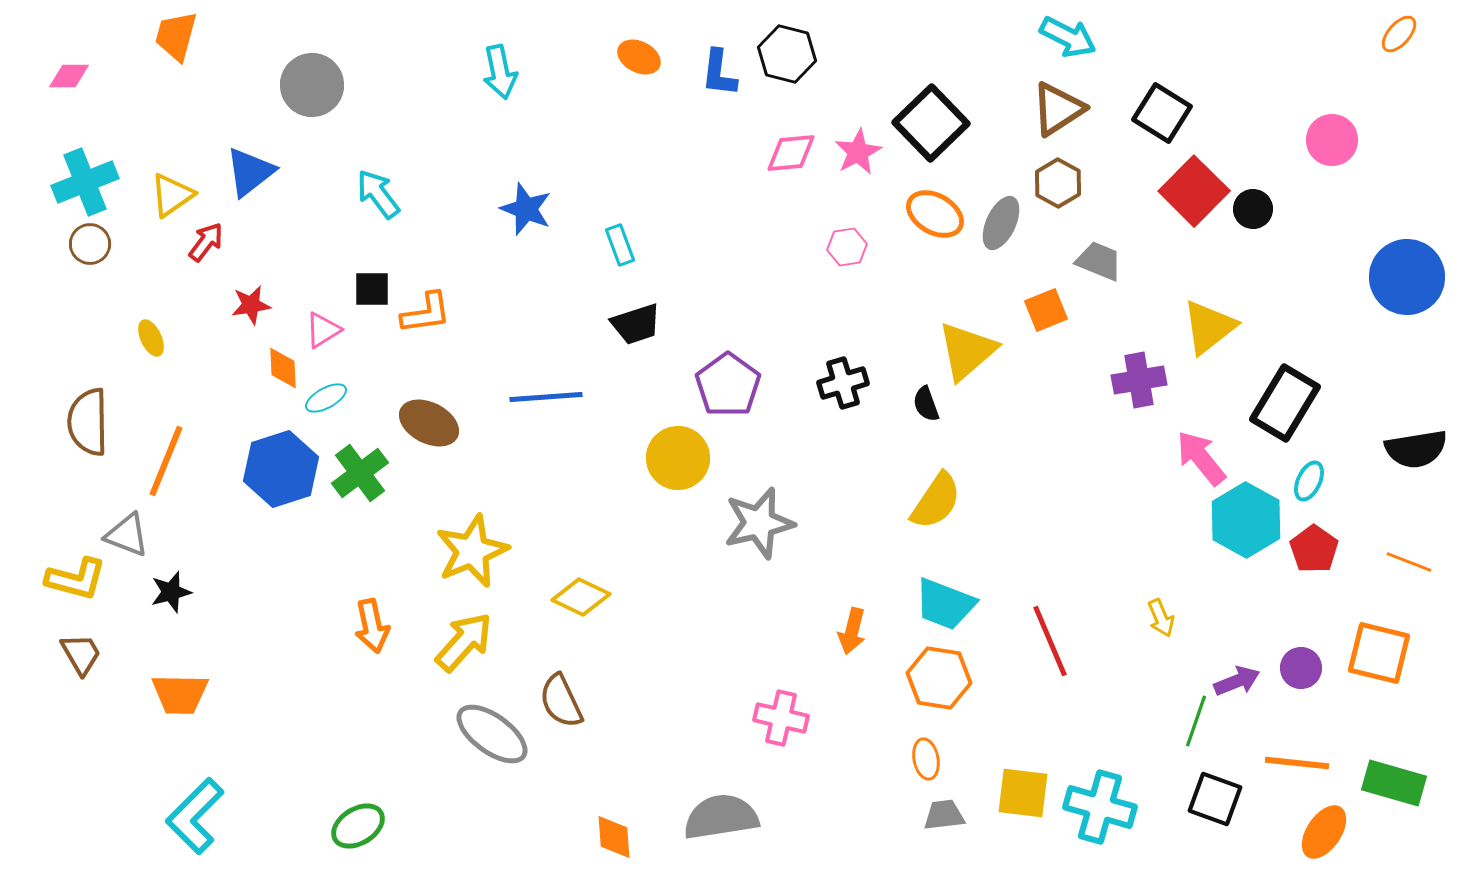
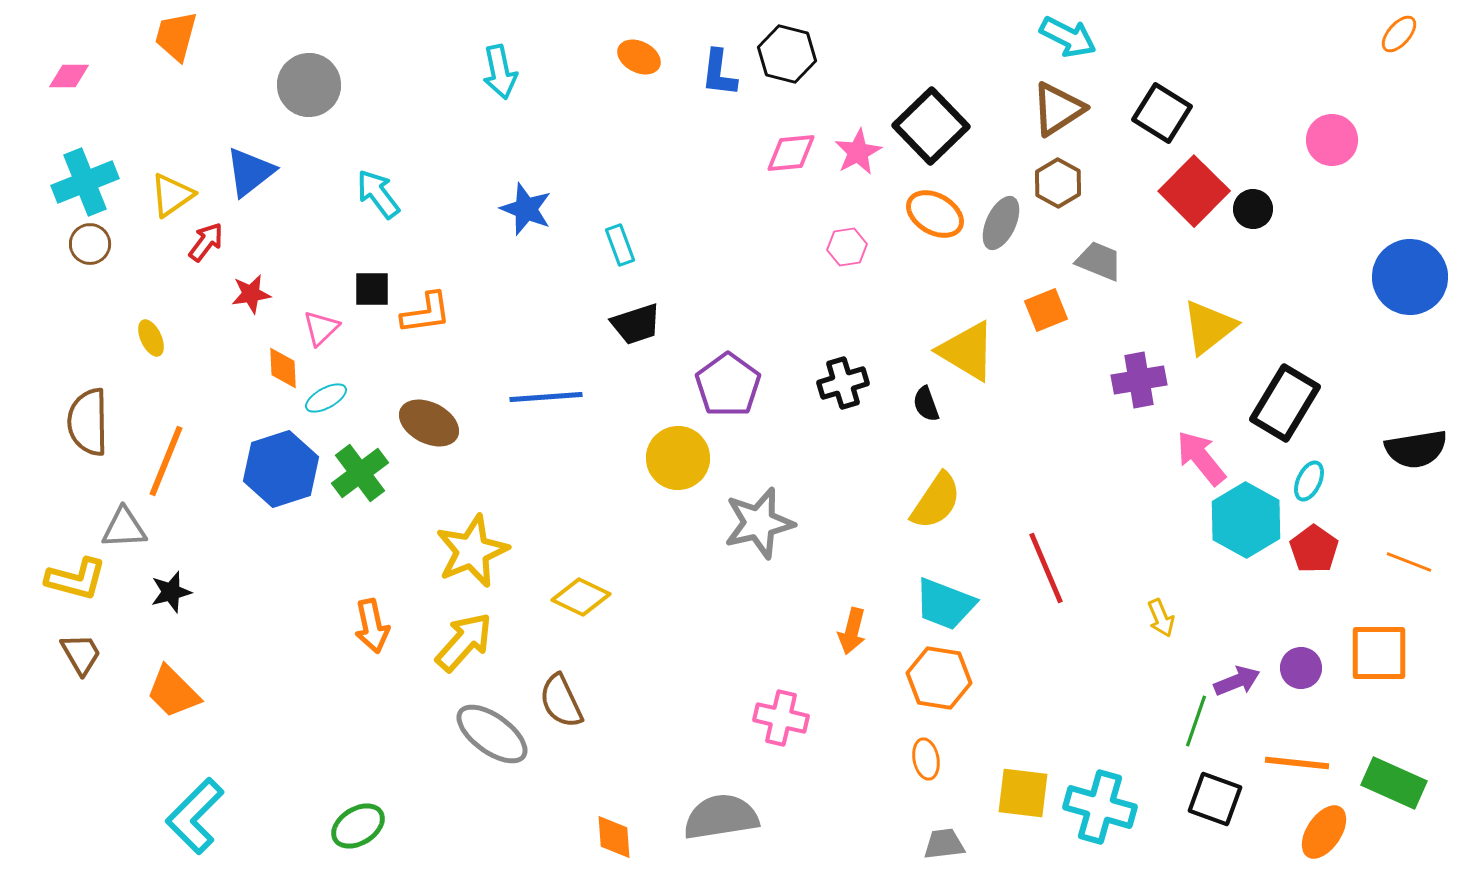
gray circle at (312, 85): moved 3 px left
black square at (931, 123): moved 3 px down
blue circle at (1407, 277): moved 3 px right
red star at (251, 305): moved 11 px up
pink triangle at (323, 330): moved 2 px left, 2 px up; rotated 12 degrees counterclockwise
yellow triangle at (967, 351): rotated 48 degrees counterclockwise
gray triangle at (127, 535): moved 3 px left, 7 px up; rotated 24 degrees counterclockwise
red line at (1050, 641): moved 4 px left, 73 px up
orange square at (1379, 653): rotated 14 degrees counterclockwise
orange trapezoid at (180, 694): moved 7 px left, 2 px up; rotated 44 degrees clockwise
green rectangle at (1394, 783): rotated 8 degrees clockwise
gray trapezoid at (944, 815): moved 29 px down
